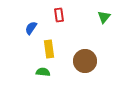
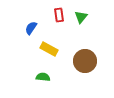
green triangle: moved 23 px left
yellow rectangle: rotated 54 degrees counterclockwise
green semicircle: moved 5 px down
